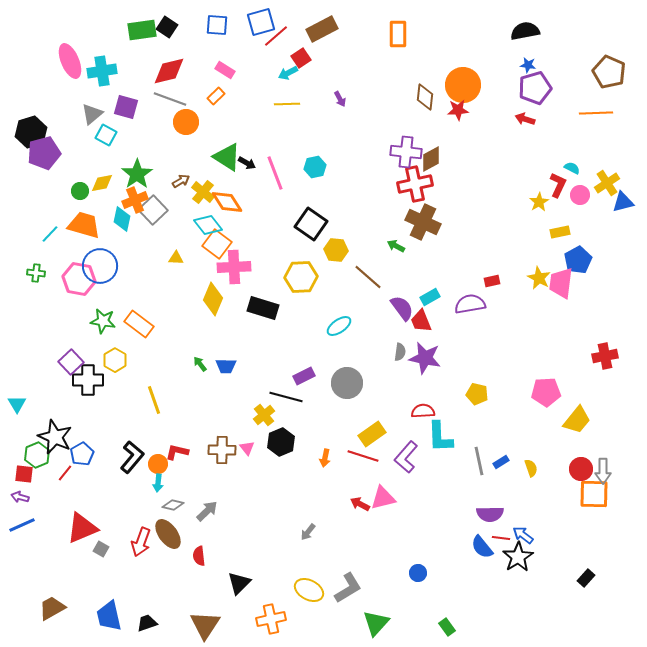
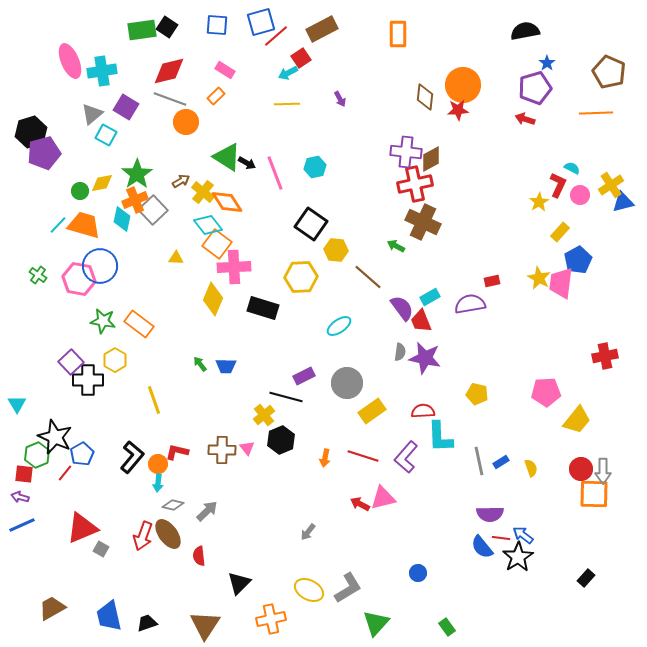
blue star at (528, 65): moved 19 px right, 2 px up; rotated 28 degrees clockwise
purple square at (126, 107): rotated 15 degrees clockwise
yellow cross at (607, 183): moved 4 px right, 2 px down
yellow rectangle at (560, 232): rotated 36 degrees counterclockwise
cyan line at (50, 234): moved 8 px right, 9 px up
green cross at (36, 273): moved 2 px right, 2 px down; rotated 30 degrees clockwise
yellow rectangle at (372, 434): moved 23 px up
black hexagon at (281, 442): moved 2 px up
red arrow at (141, 542): moved 2 px right, 6 px up
